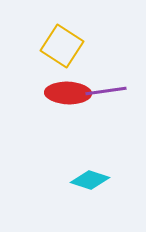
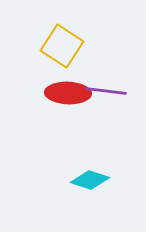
purple line: rotated 15 degrees clockwise
